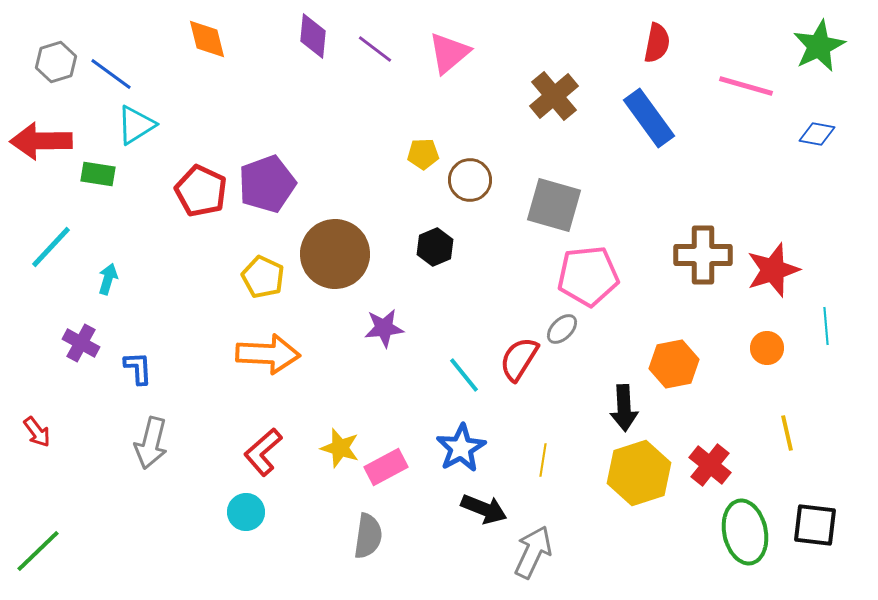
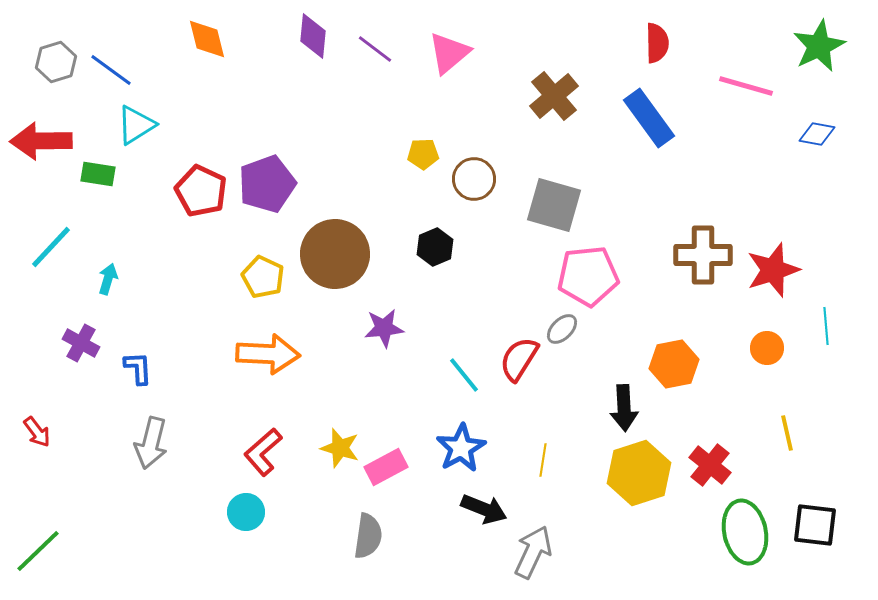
red semicircle at (657, 43): rotated 12 degrees counterclockwise
blue line at (111, 74): moved 4 px up
brown circle at (470, 180): moved 4 px right, 1 px up
